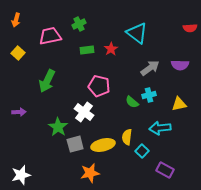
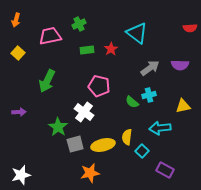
yellow triangle: moved 4 px right, 2 px down
